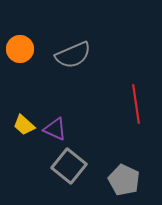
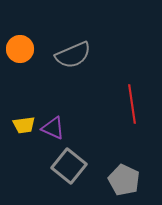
red line: moved 4 px left
yellow trapezoid: rotated 50 degrees counterclockwise
purple triangle: moved 2 px left, 1 px up
